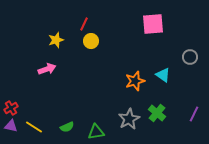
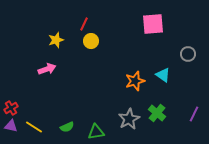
gray circle: moved 2 px left, 3 px up
